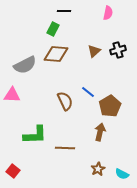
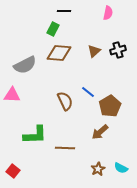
brown diamond: moved 3 px right, 1 px up
brown arrow: rotated 144 degrees counterclockwise
cyan semicircle: moved 1 px left, 6 px up
